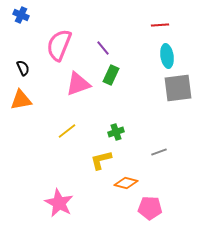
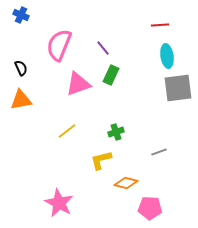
black semicircle: moved 2 px left
